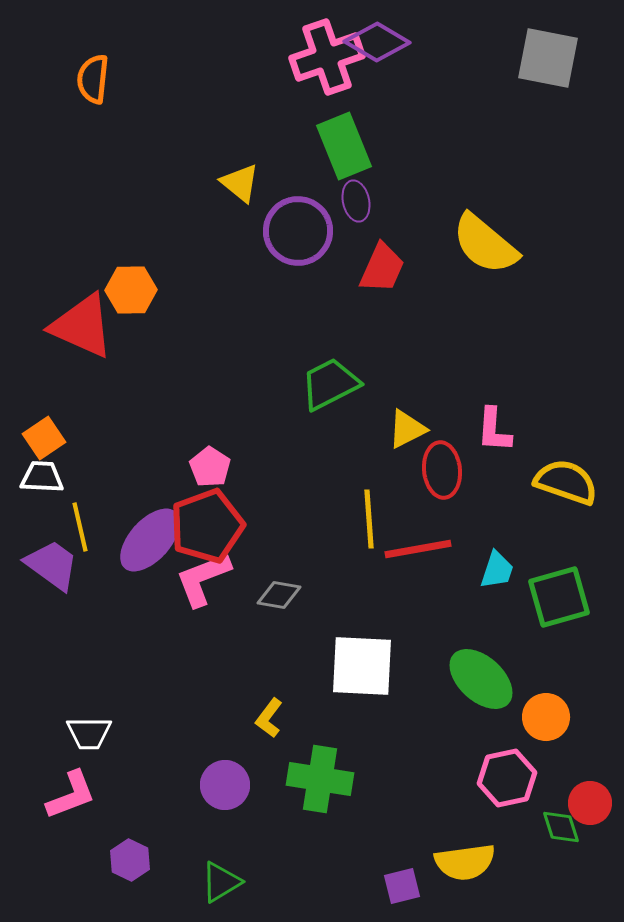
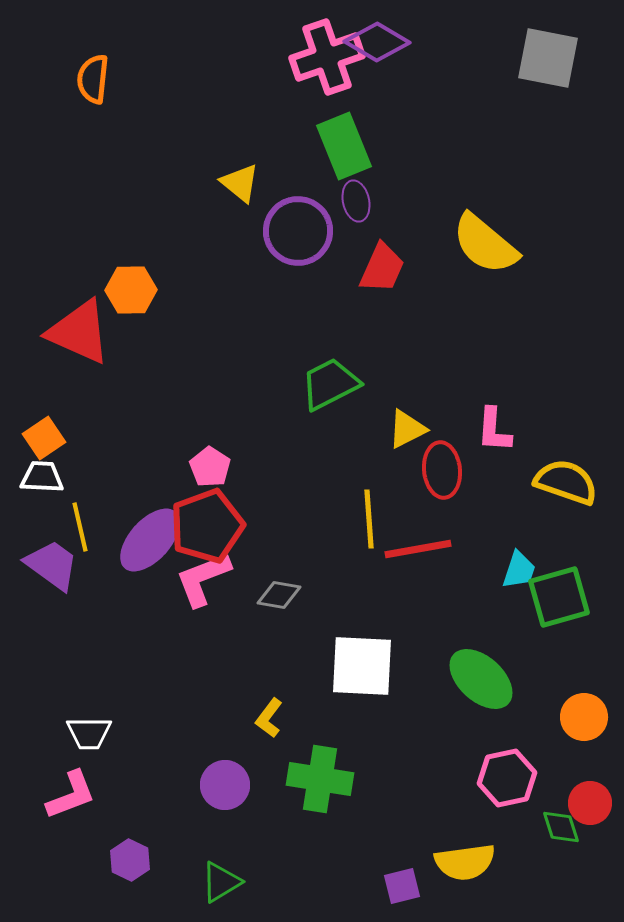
red triangle at (82, 326): moved 3 px left, 6 px down
cyan trapezoid at (497, 570): moved 22 px right
orange circle at (546, 717): moved 38 px right
